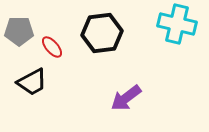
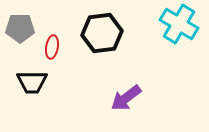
cyan cross: moved 2 px right; rotated 18 degrees clockwise
gray pentagon: moved 1 px right, 3 px up
red ellipse: rotated 50 degrees clockwise
black trapezoid: rotated 28 degrees clockwise
